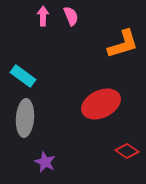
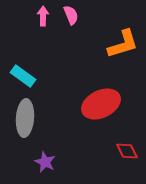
pink semicircle: moved 1 px up
red diamond: rotated 30 degrees clockwise
